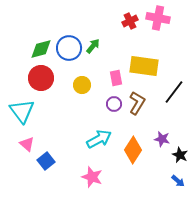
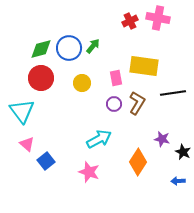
yellow circle: moved 2 px up
black line: moved 1 px left, 1 px down; rotated 45 degrees clockwise
orange diamond: moved 5 px right, 12 px down
black star: moved 3 px right, 3 px up
pink star: moved 3 px left, 5 px up
blue arrow: rotated 136 degrees clockwise
